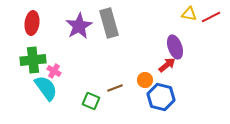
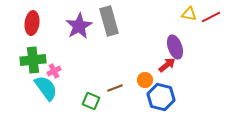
gray rectangle: moved 2 px up
pink cross: rotated 32 degrees clockwise
